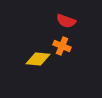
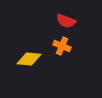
yellow diamond: moved 9 px left
